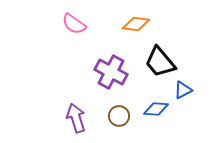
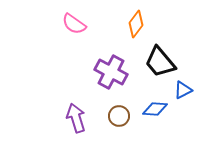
orange diamond: rotated 60 degrees counterclockwise
blue diamond: moved 1 px left
